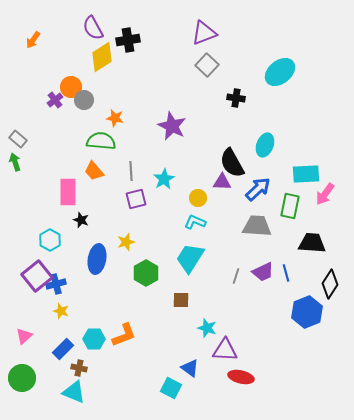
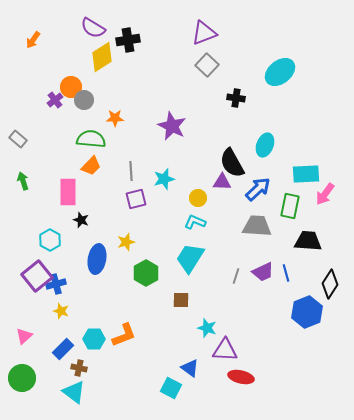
purple semicircle at (93, 28): rotated 30 degrees counterclockwise
orange star at (115, 118): rotated 12 degrees counterclockwise
green semicircle at (101, 141): moved 10 px left, 2 px up
green arrow at (15, 162): moved 8 px right, 19 px down
orange trapezoid at (94, 171): moved 3 px left, 5 px up; rotated 95 degrees counterclockwise
cyan star at (164, 179): rotated 15 degrees clockwise
black trapezoid at (312, 243): moved 4 px left, 2 px up
cyan triangle at (74, 392): rotated 15 degrees clockwise
